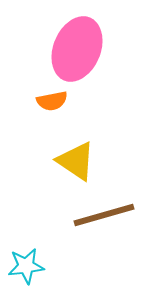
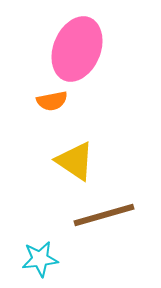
yellow triangle: moved 1 px left
cyan star: moved 14 px right, 7 px up
